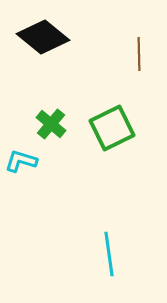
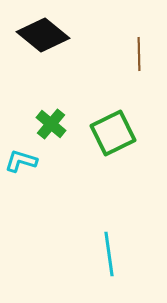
black diamond: moved 2 px up
green square: moved 1 px right, 5 px down
